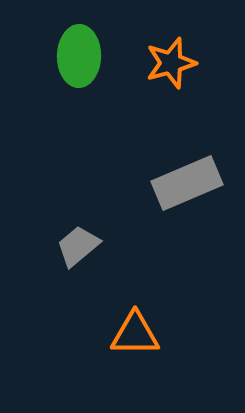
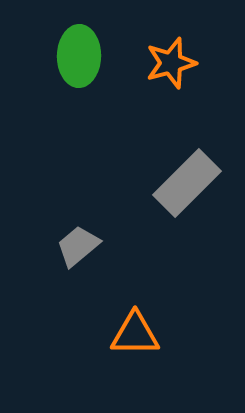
gray rectangle: rotated 22 degrees counterclockwise
